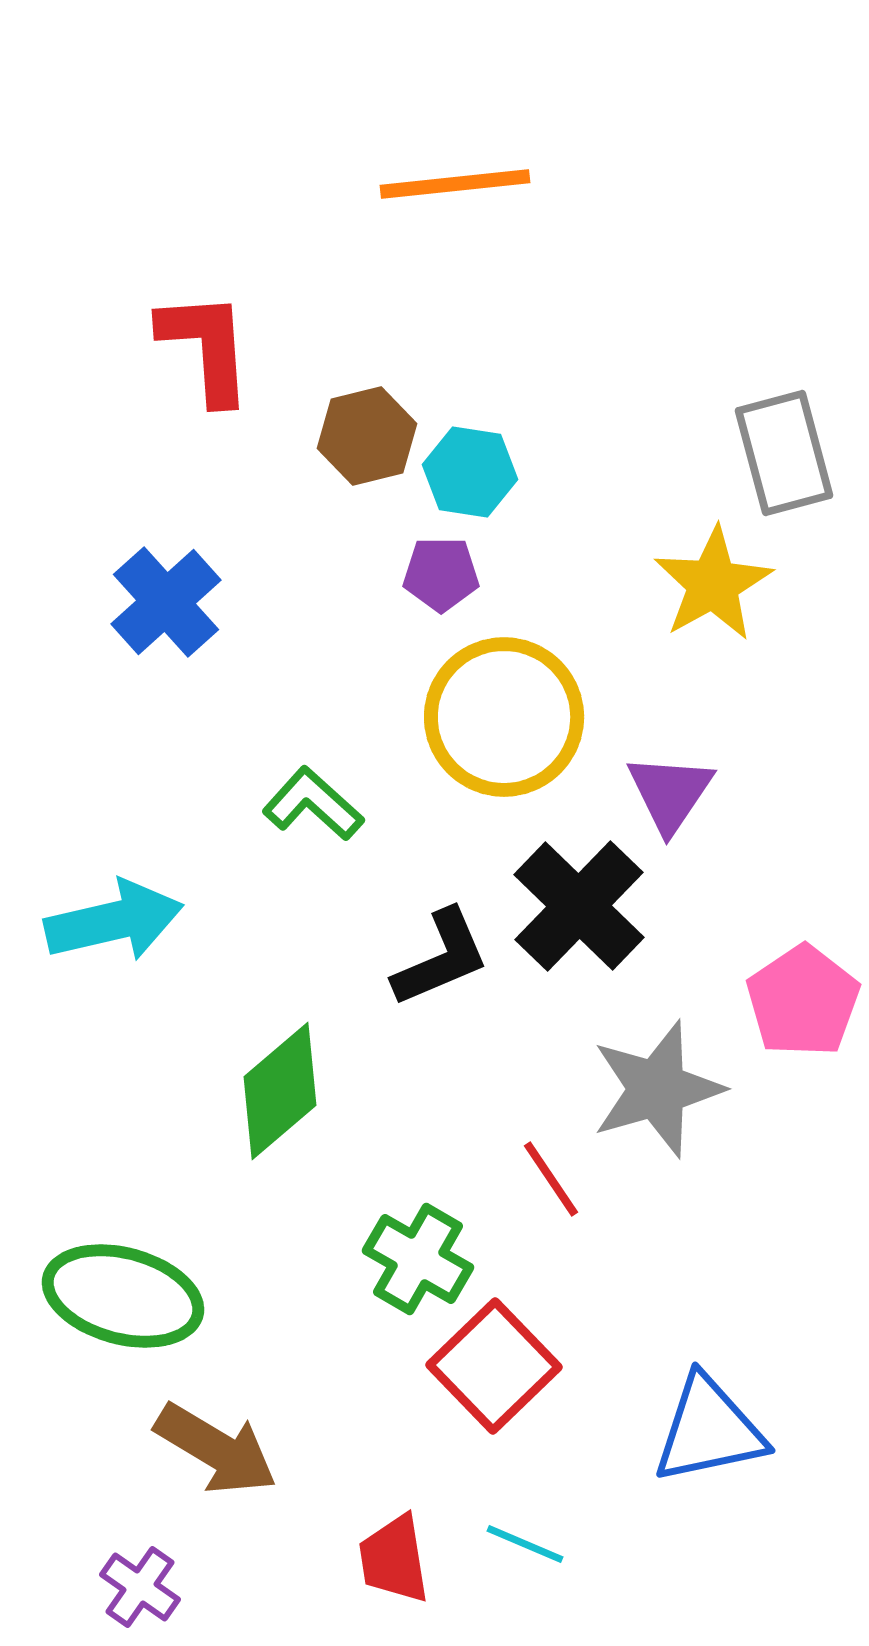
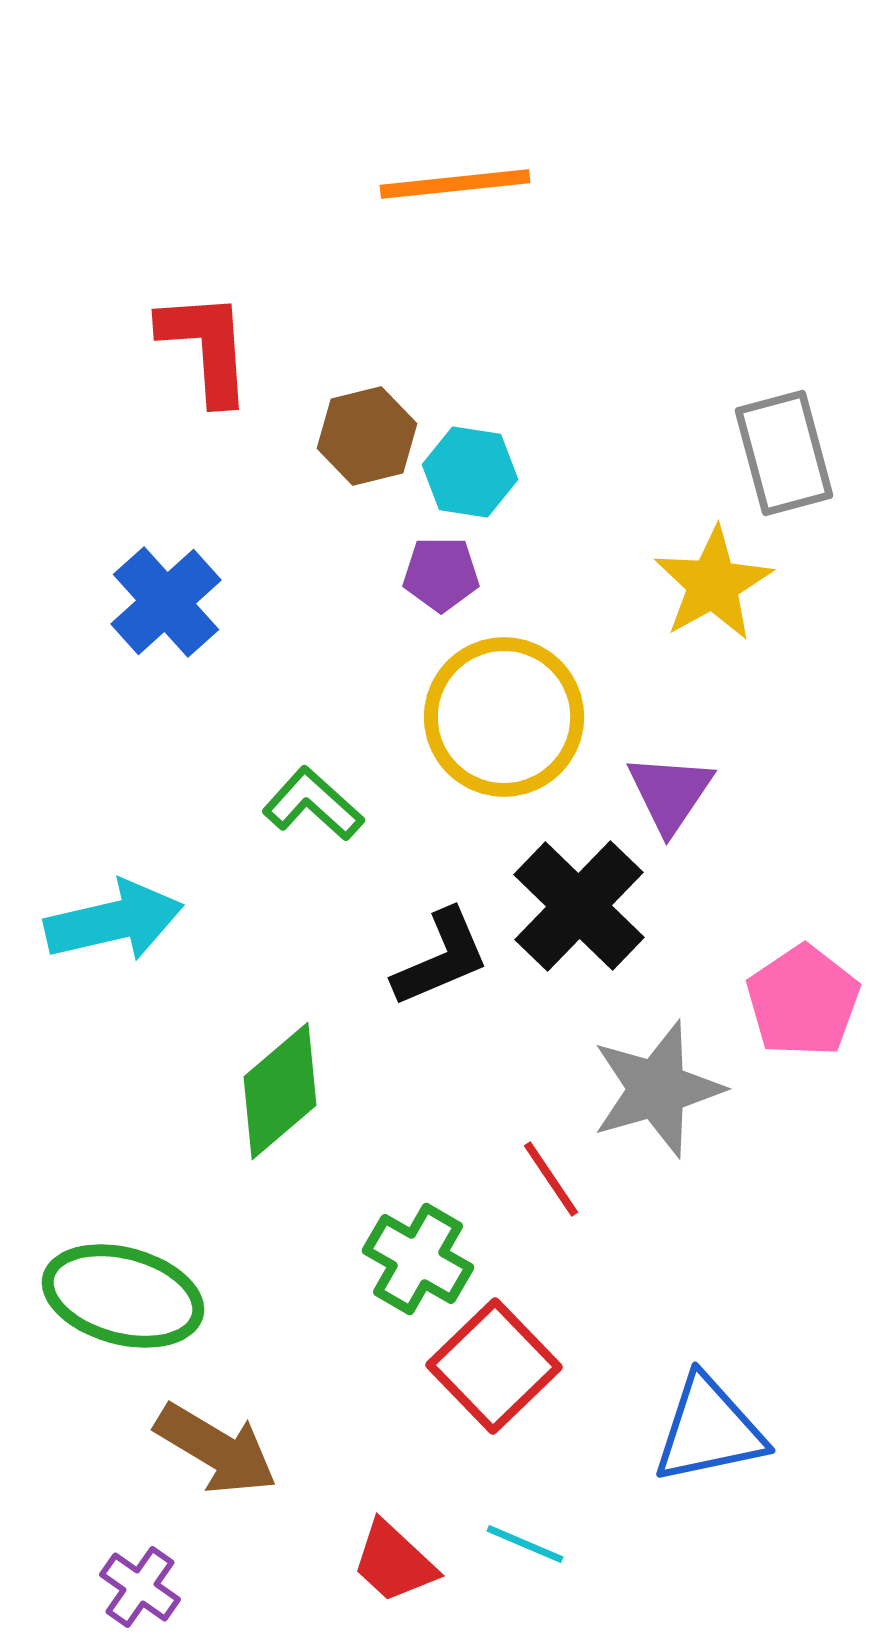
red trapezoid: moved 3 px down; rotated 38 degrees counterclockwise
